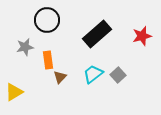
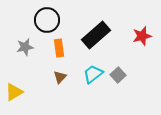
black rectangle: moved 1 px left, 1 px down
orange rectangle: moved 11 px right, 12 px up
